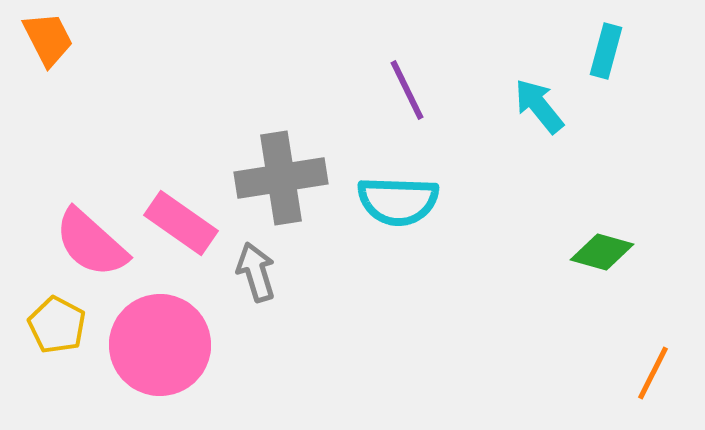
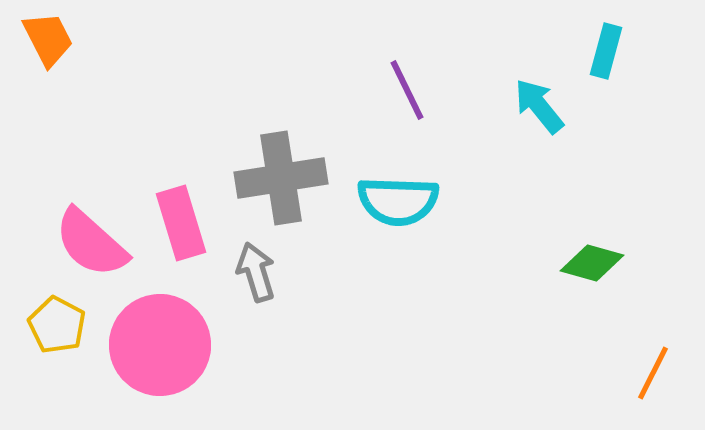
pink rectangle: rotated 38 degrees clockwise
green diamond: moved 10 px left, 11 px down
